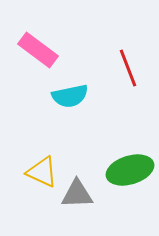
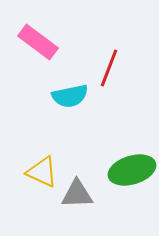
pink rectangle: moved 8 px up
red line: moved 19 px left; rotated 42 degrees clockwise
green ellipse: moved 2 px right
